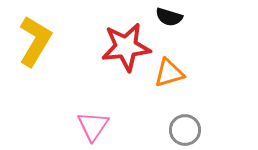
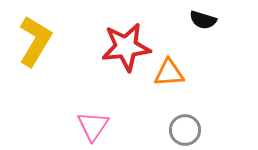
black semicircle: moved 34 px right, 3 px down
orange triangle: rotated 12 degrees clockwise
